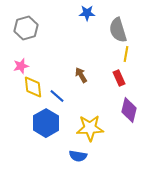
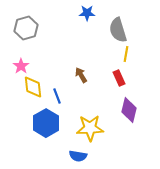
pink star: rotated 21 degrees counterclockwise
blue line: rotated 28 degrees clockwise
